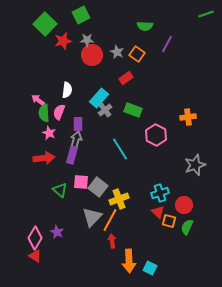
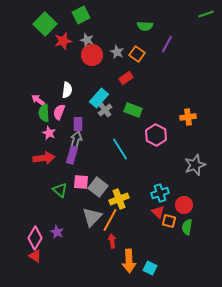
gray star at (87, 40): rotated 16 degrees clockwise
green semicircle at (187, 227): rotated 14 degrees counterclockwise
